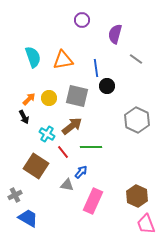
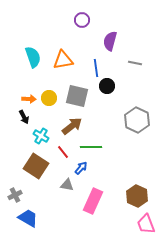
purple semicircle: moved 5 px left, 7 px down
gray line: moved 1 px left, 4 px down; rotated 24 degrees counterclockwise
orange arrow: rotated 48 degrees clockwise
cyan cross: moved 6 px left, 2 px down
blue arrow: moved 4 px up
